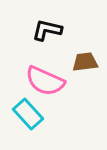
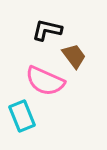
brown trapezoid: moved 11 px left, 6 px up; rotated 60 degrees clockwise
cyan rectangle: moved 6 px left, 2 px down; rotated 20 degrees clockwise
